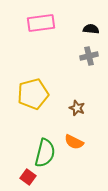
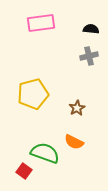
brown star: rotated 21 degrees clockwise
green semicircle: rotated 84 degrees counterclockwise
red square: moved 4 px left, 6 px up
